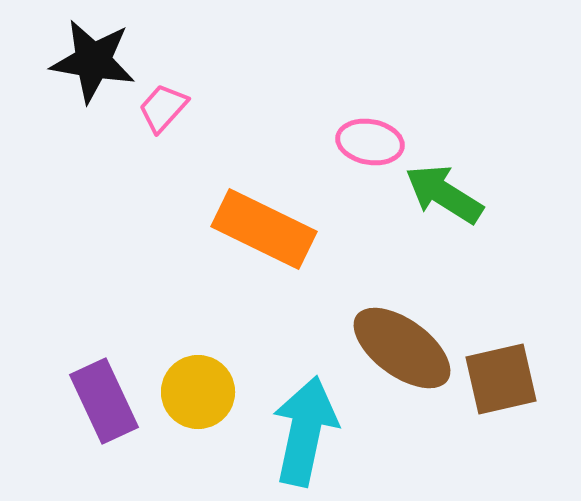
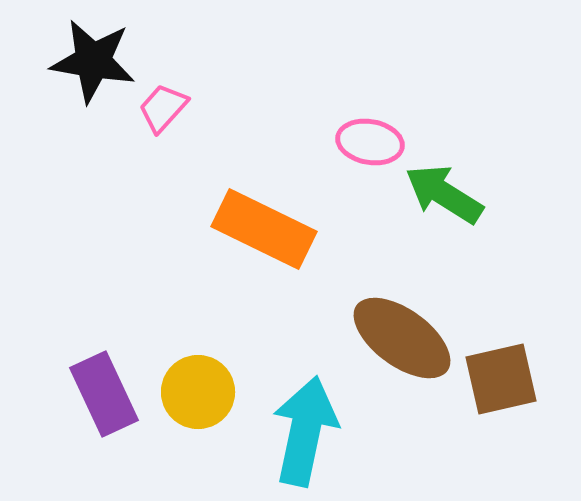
brown ellipse: moved 10 px up
purple rectangle: moved 7 px up
